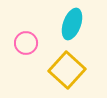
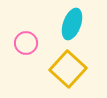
yellow square: moved 1 px right, 1 px up
